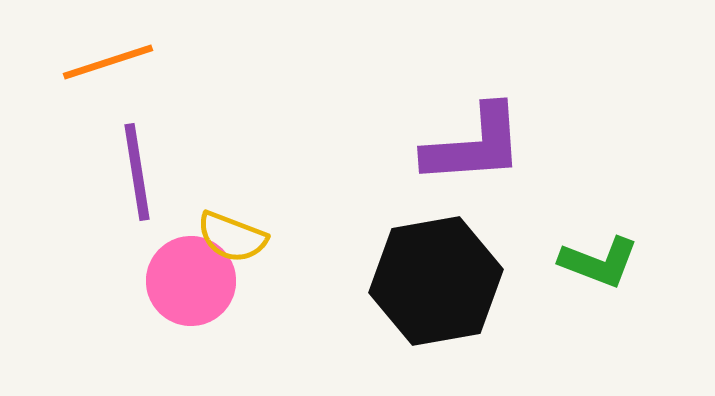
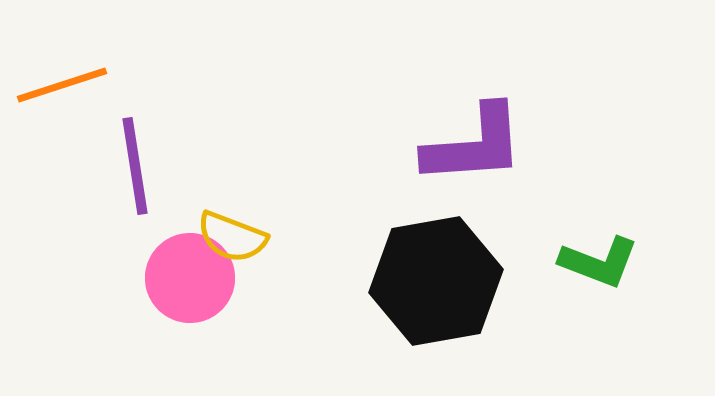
orange line: moved 46 px left, 23 px down
purple line: moved 2 px left, 6 px up
pink circle: moved 1 px left, 3 px up
